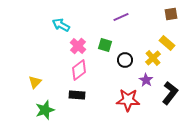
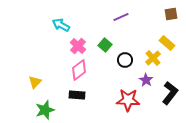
green square: rotated 24 degrees clockwise
